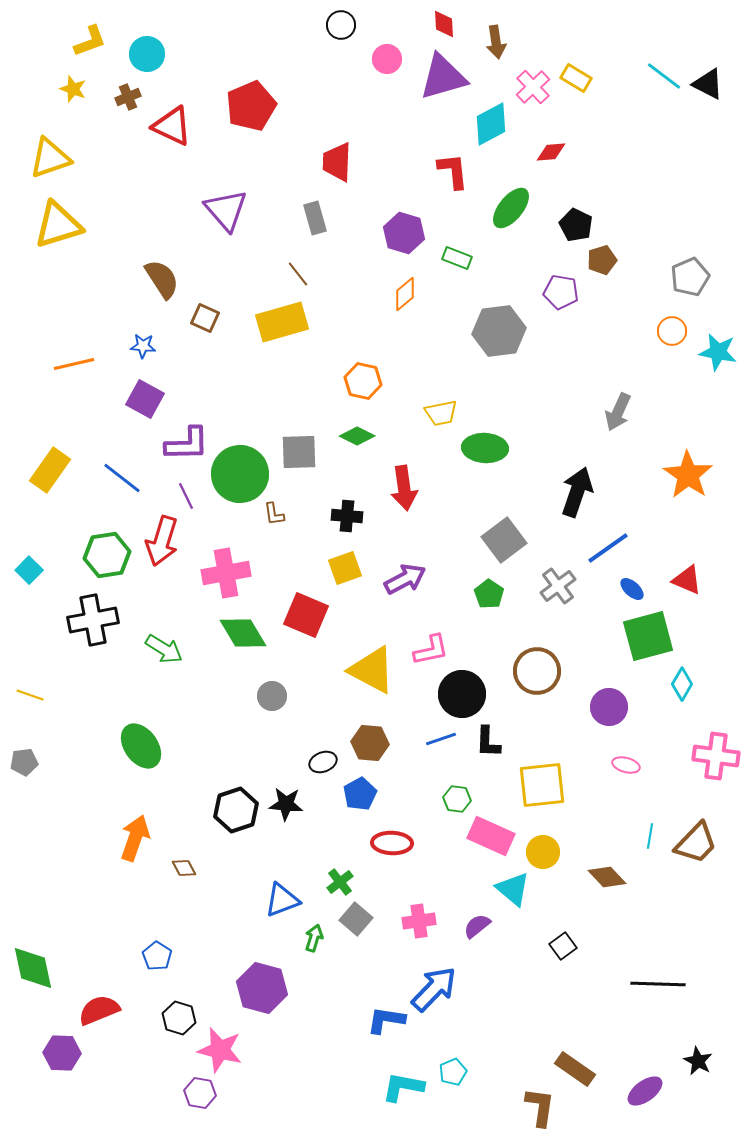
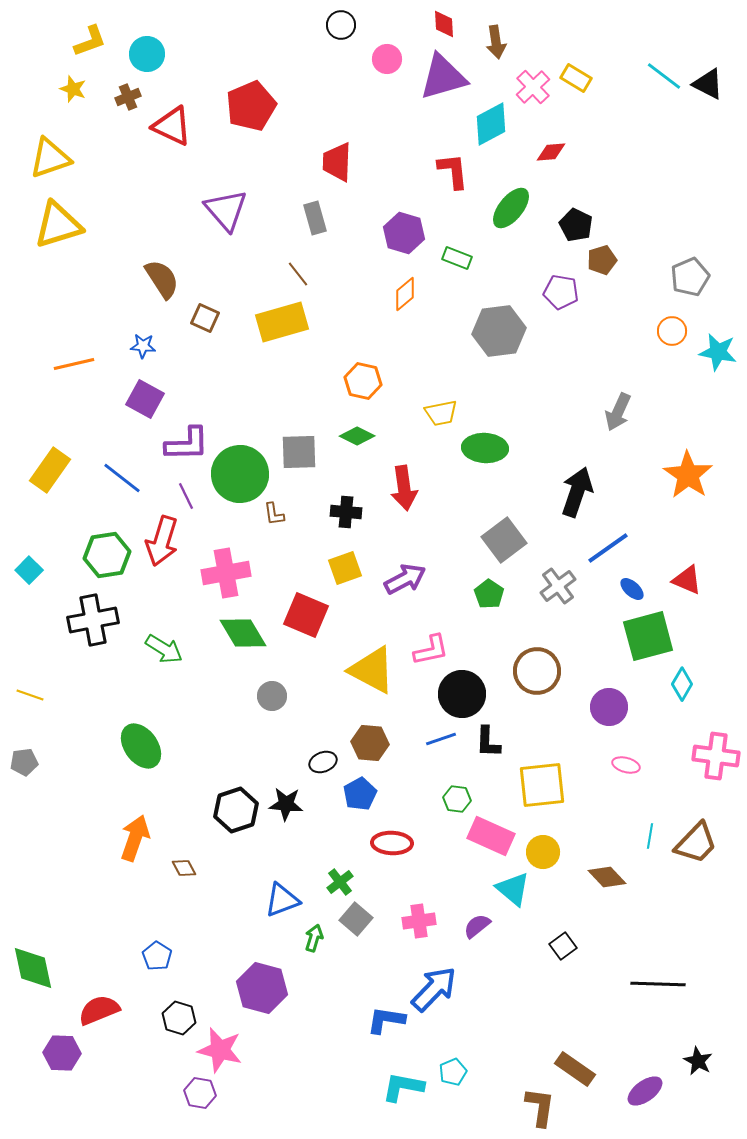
black cross at (347, 516): moved 1 px left, 4 px up
